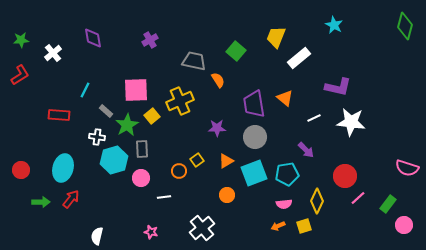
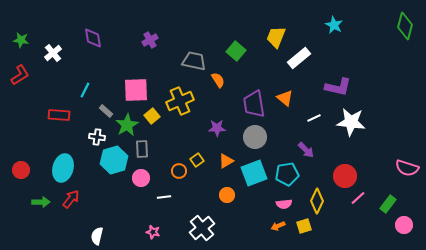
green star at (21, 40): rotated 14 degrees clockwise
pink star at (151, 232): moved 2 px right
